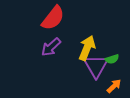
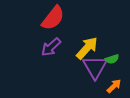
yellow arrow: rotated 20 degrees clockwise
purple triangle: moved 1 px left, 1 px down
